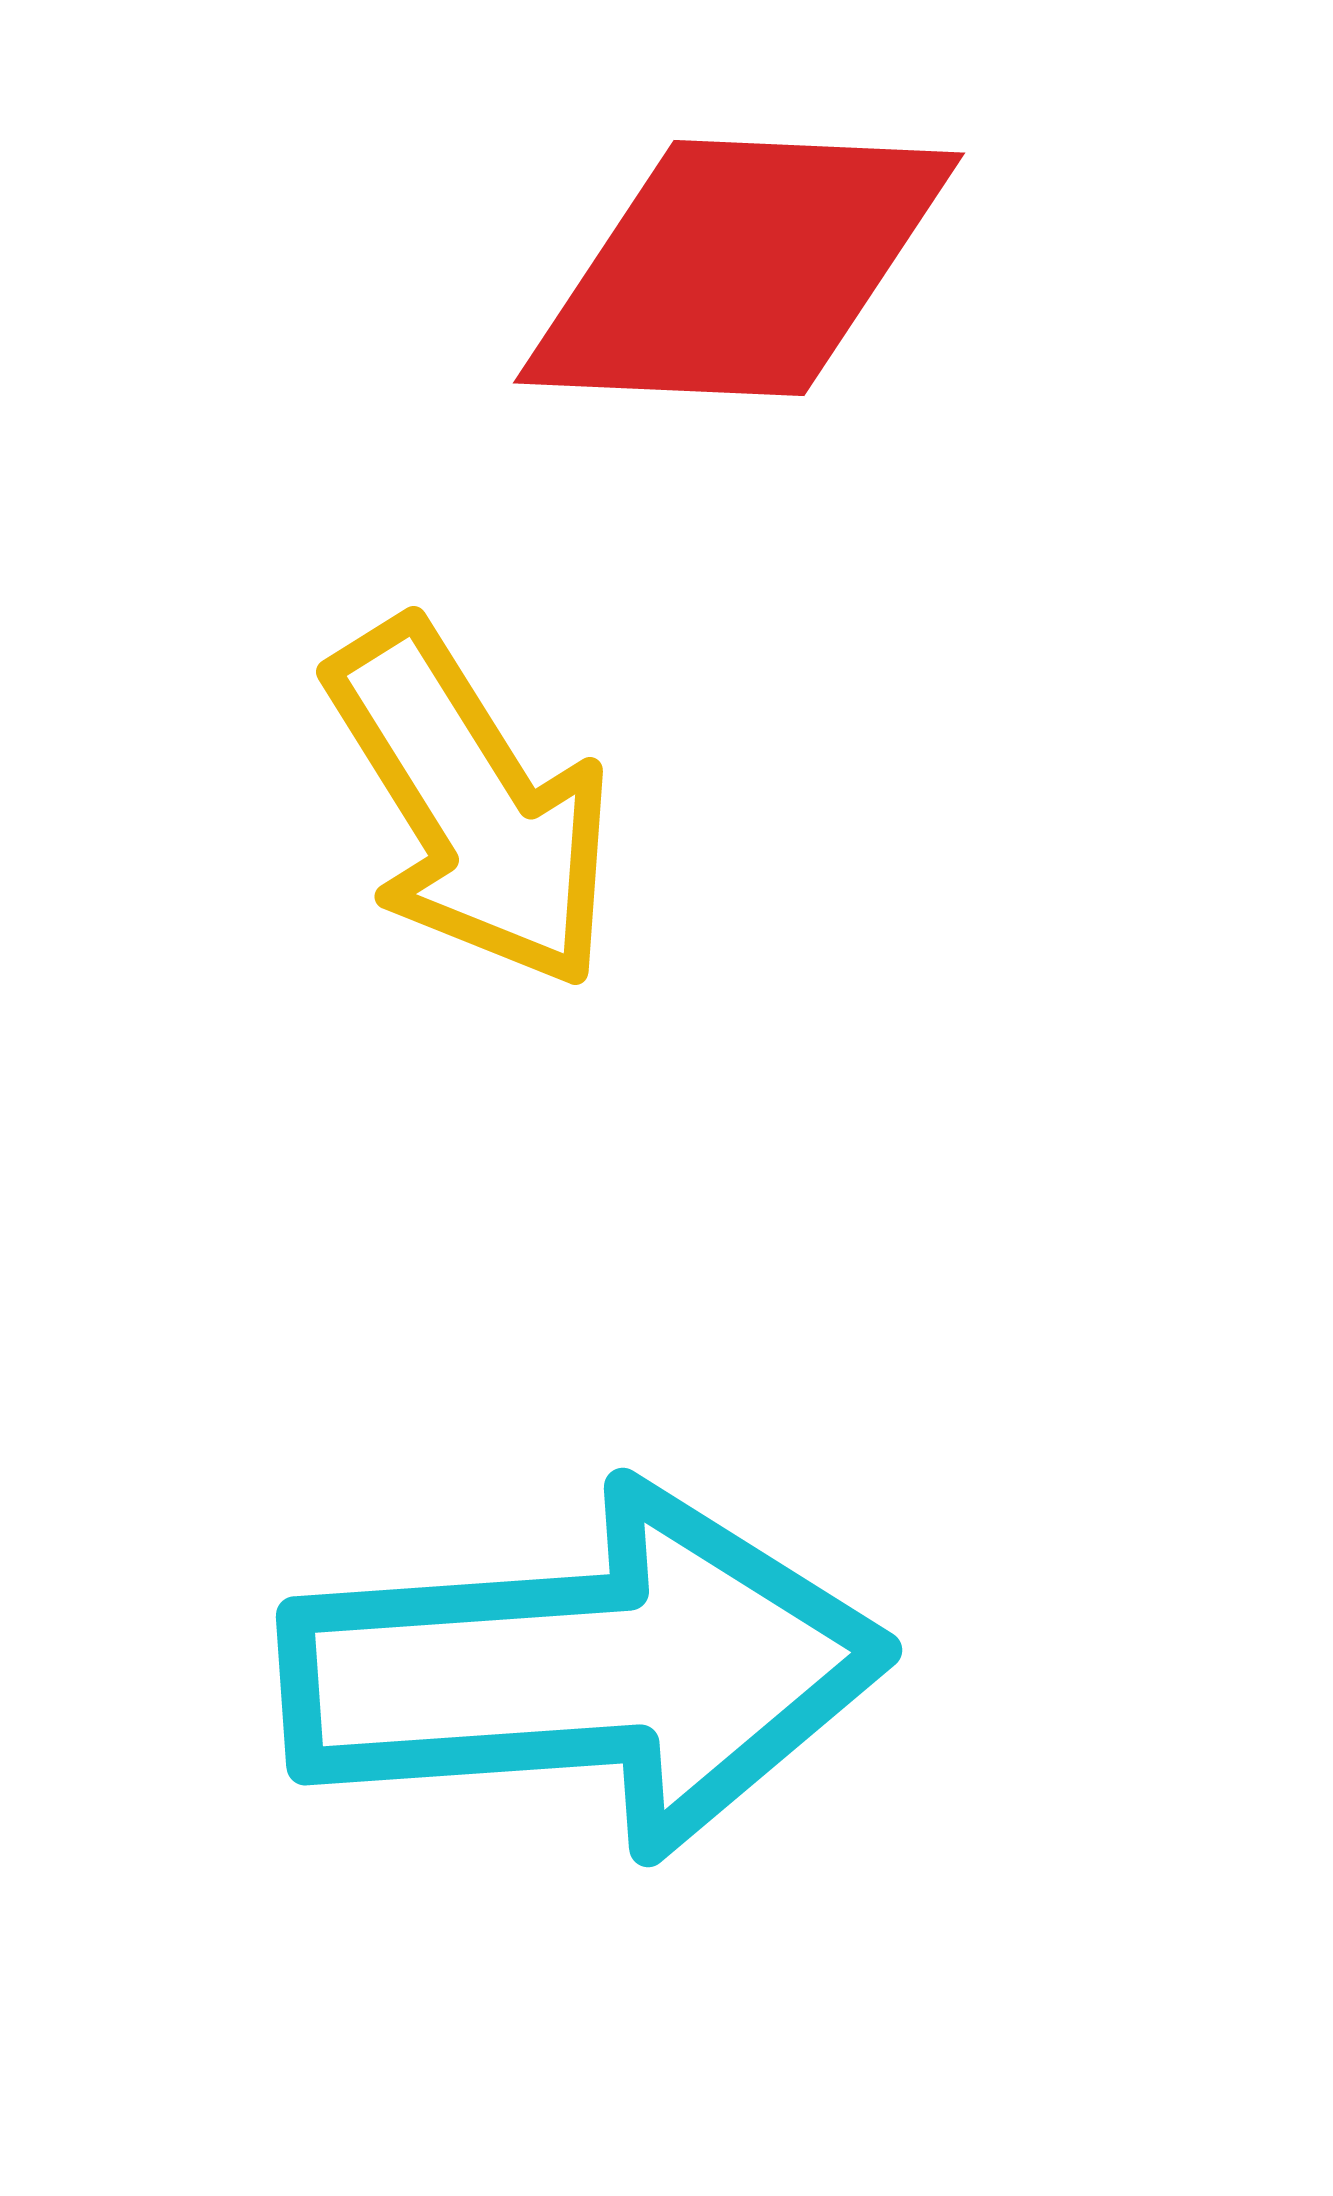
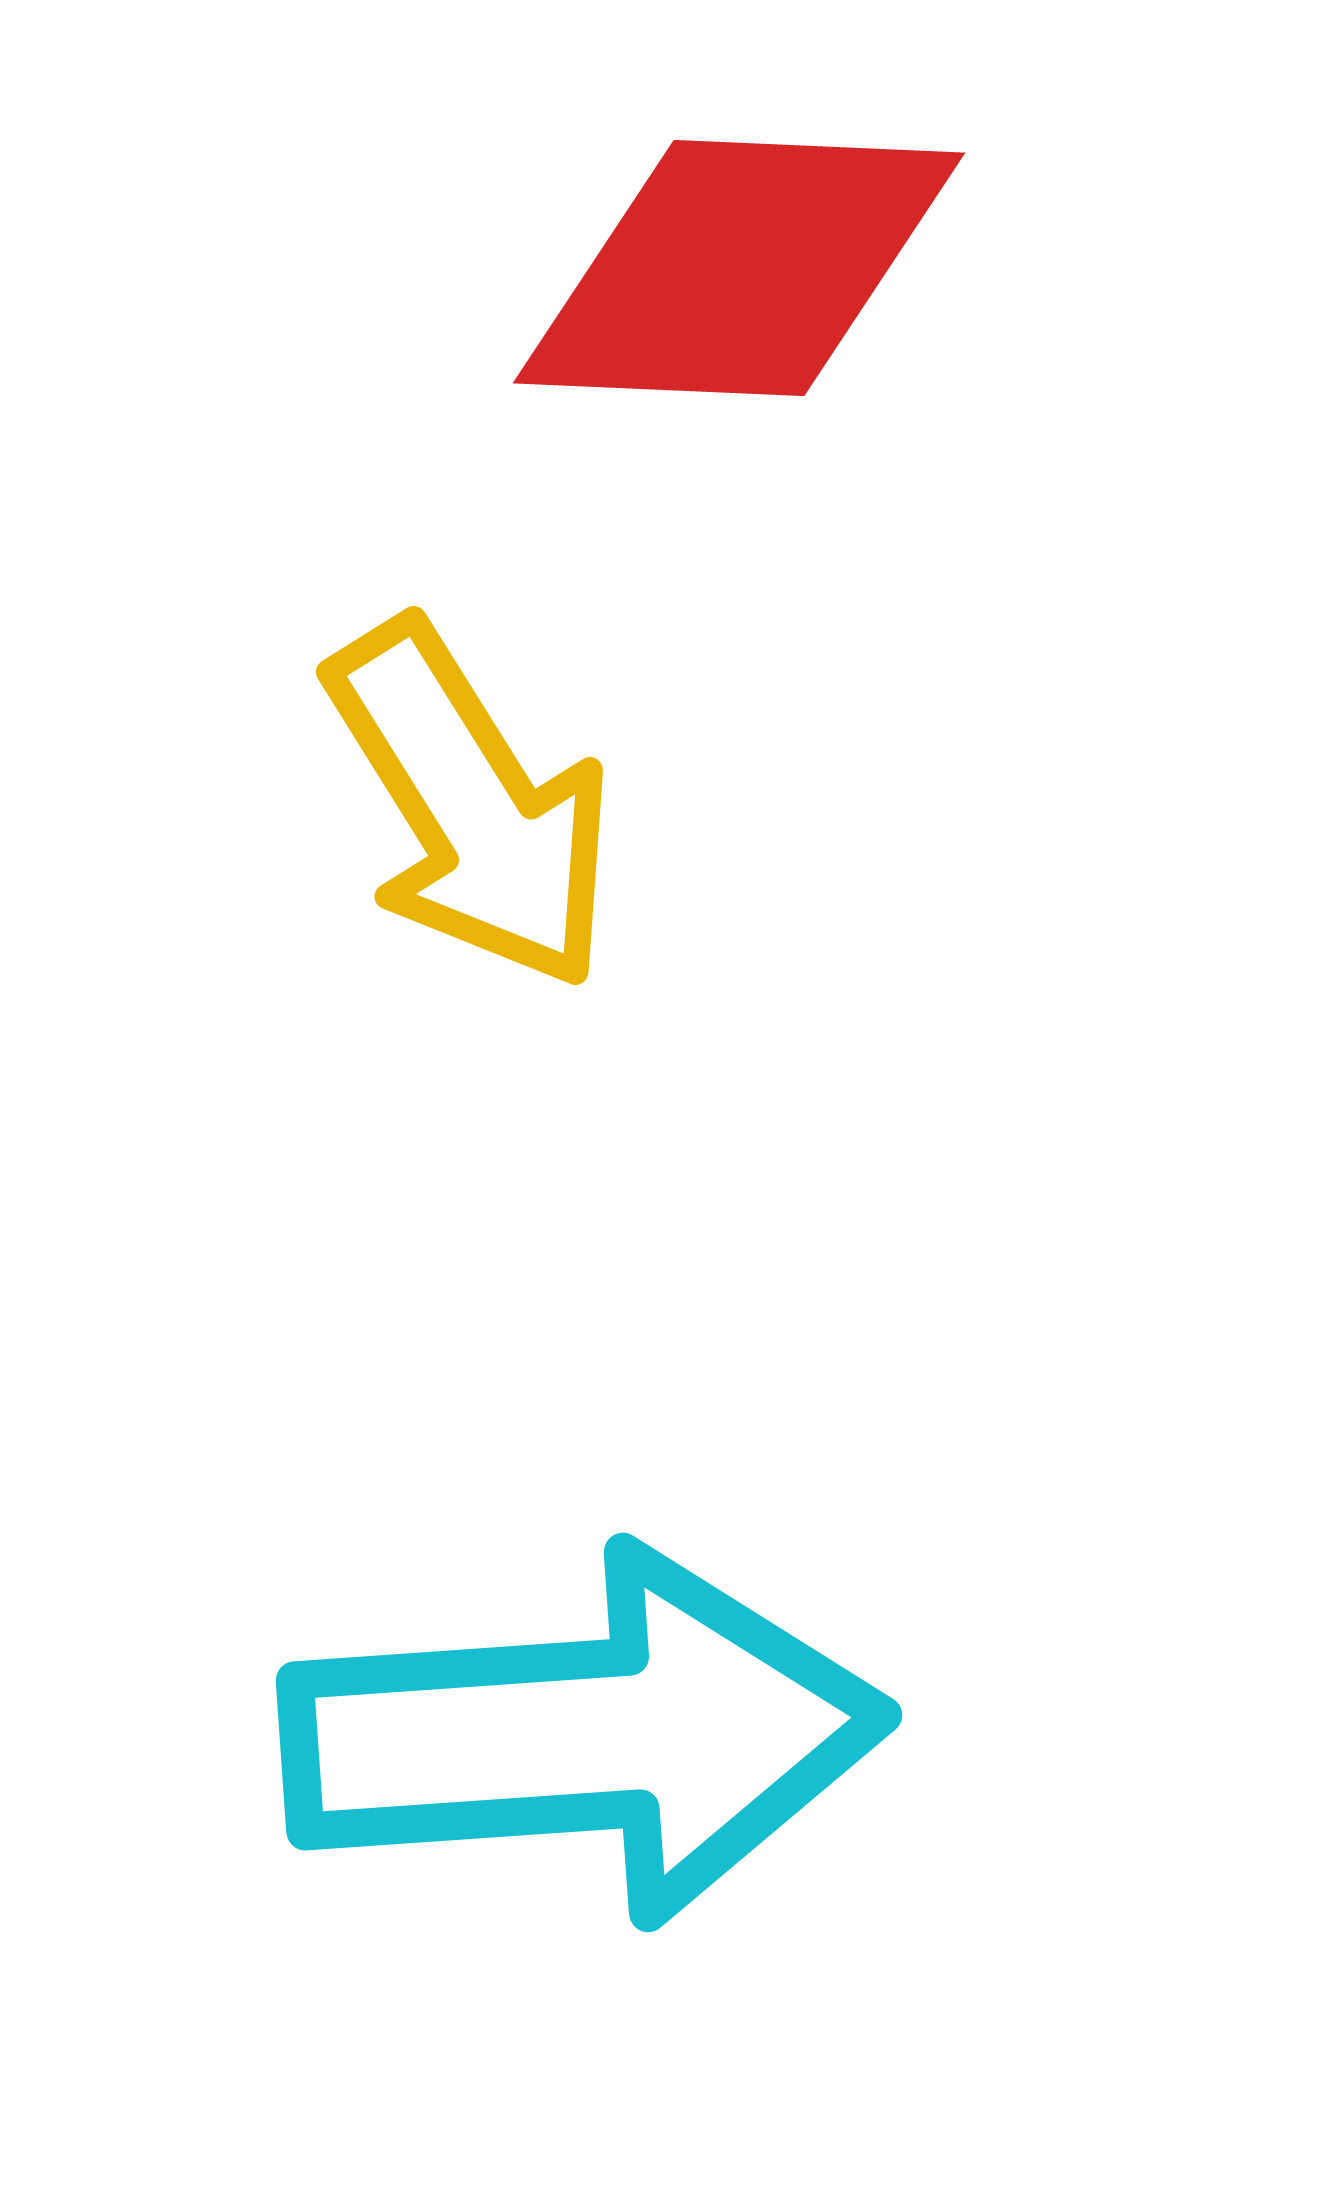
cyan arrow: moved 65 px down
